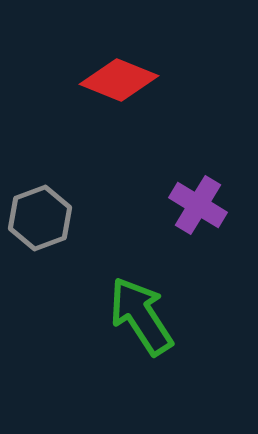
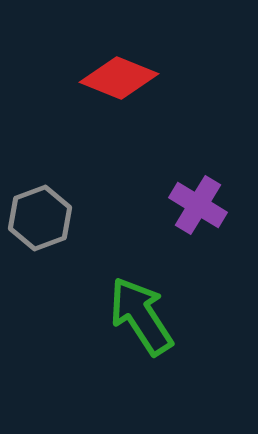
red diamond: moved 2 px up
